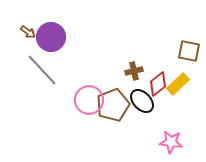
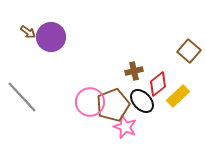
brown square: rotated 30 degrees clockwise
gray line: moved 20 px left, 27 px down
yellow rectangle: moved 12 px down
pink circle: moved 1 px right, 2 px down
pink star: moved 46 px left, 15 px up; rotated 15 degrees clockwise
